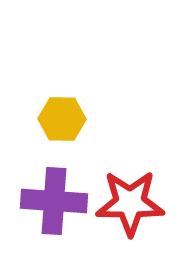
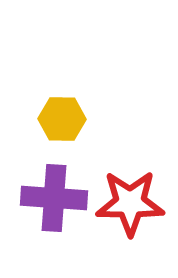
purple cross: moved 3 px up
